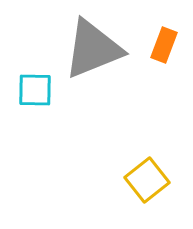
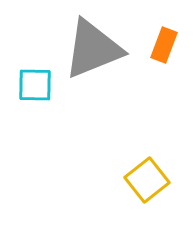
cyan square: moved 5 px up
